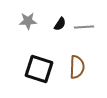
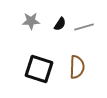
gray star: moved 3 px right
gray line: rotated 12 degrees counterclockwise
